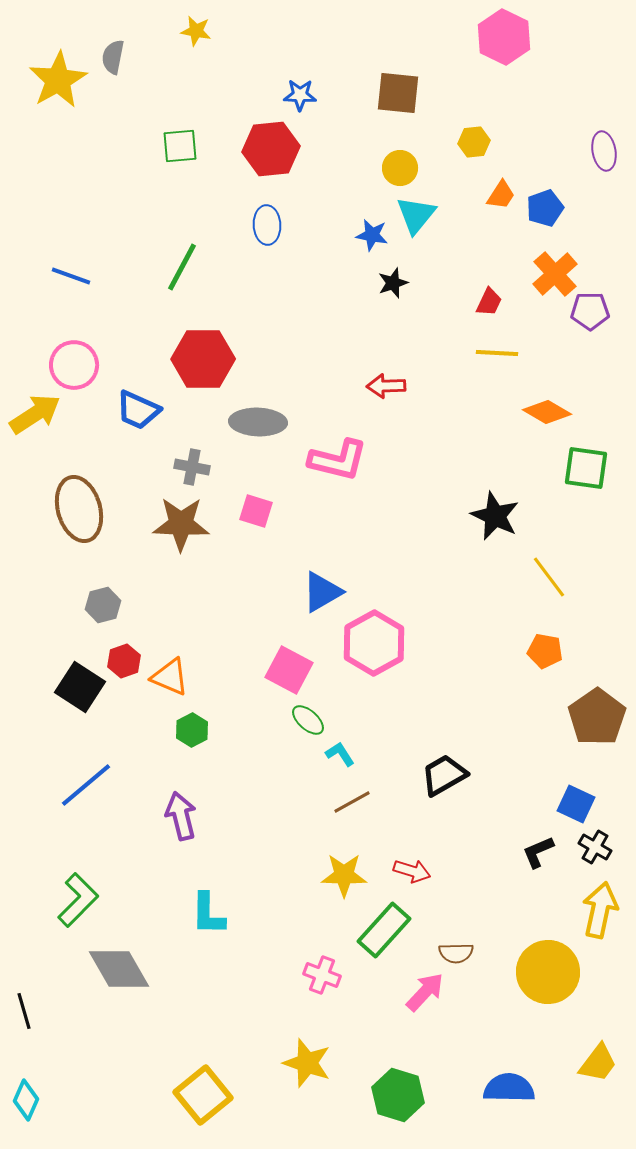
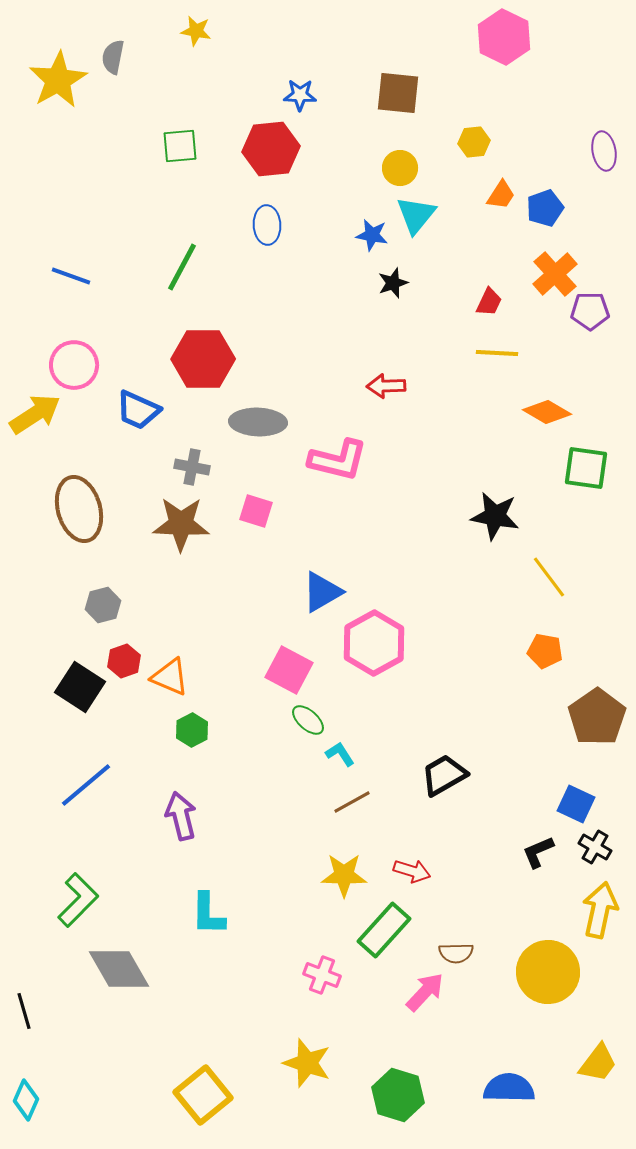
black star at (495, 516): rotated 15 degrees counterclockwise
